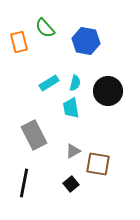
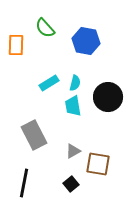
orange rectangle: moved 3 px left, 3 px down; rotated 15 degrees clockwise
black circle: moved 6 px down
cyan trapezoid: moved 2 px right, 2 px up
